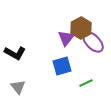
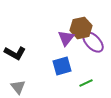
brown hexagon: rotated 15 degrees clockwise
